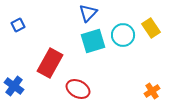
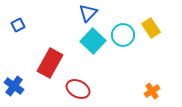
cyan square: rotated 30 degrees counterclockwise
